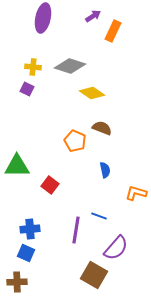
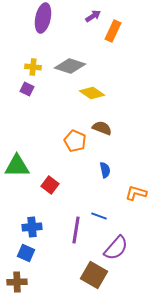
blue cross: moved 2 px right, 2 px up
